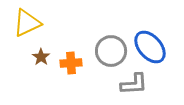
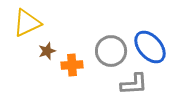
brown star: moved 6 px right, 6 px up; rotated 18 degrees clockwise
orange cross: moved 1 px right, 2 px down
